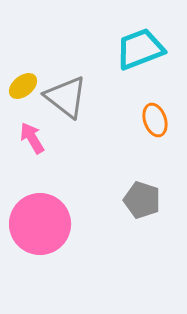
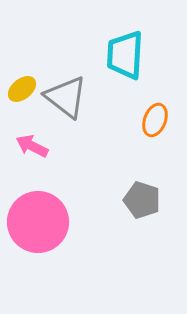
cyan trapezoid: moved 15 px left, 6 px down; rotated 66 degrees counterclockwise
yellow ellipse: moved 1 px left, 3 px down
orange ellipse: rotated 40 degrees clockwise
pink arrow: moved 8 px down; rotated 32 degrees counterclockwise
pink circle: moved 2 px left, 2 px up
